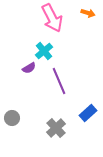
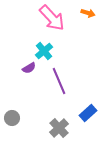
pink arrow: rotated 16 degrees counterclockwise
gray cross: moved 3 px right
